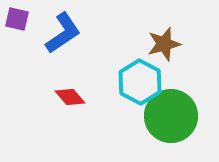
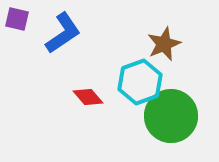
brown star: rotated 8 degrees counterclockwise
cyan hexagon: rotated 12 degrees clockwise
red diamond: moved 18 px right
